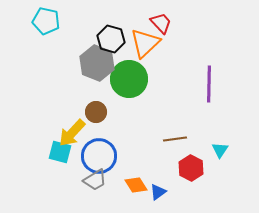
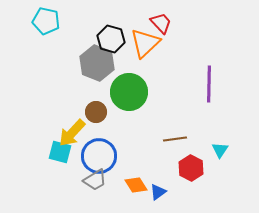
green circle: moved 13 px down
